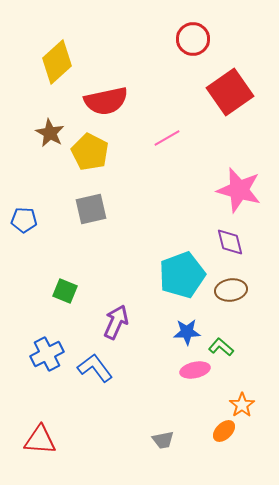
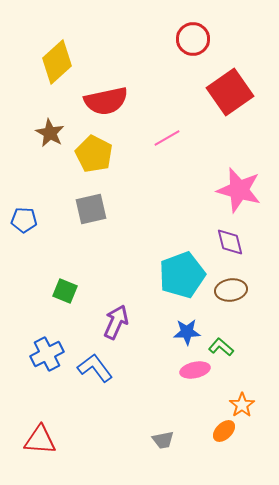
yellow pentagon: moved 4 px right, 2 px down
